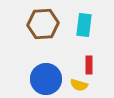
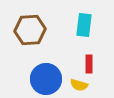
brown hexagon: moved 13 px left, 6 px down
red rectangle: moved 1 px up
